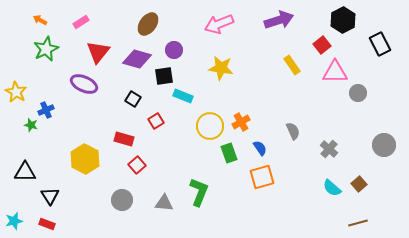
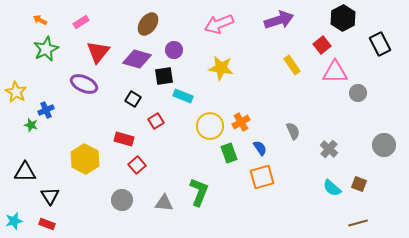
black hexagon at (343, 20): moved 2 px up
brown square at (359, 184): rotated 28 degrees counterclockwise
